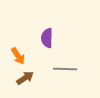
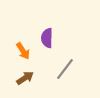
orange arrow: moved 5 px right, 5 px up
gray line: rotated 55 degrees counterclockwise
